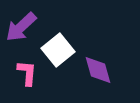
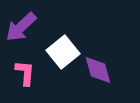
white square: moved 5 px right, 2 px down
pink L-shape: moved 2 px left
